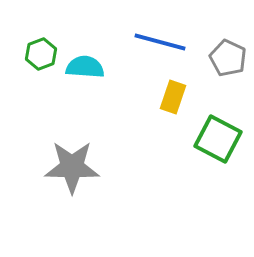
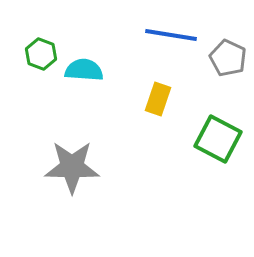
blue line: moved 11 px right, 7 px up; rotated 6 degrees counterclockwise
green hexagon: rotated 20 degrees counterclockwise
cyan semicircle: moved 1 px left, 3 px down
yellow rectangle: moved 15 px left, 2 px down
